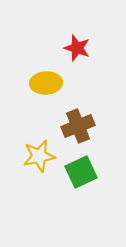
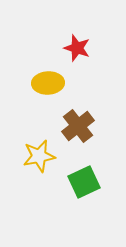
yellow ellipse: moved 2 px right
brown cross: rotated 16 degrees counterclockwise
green square: moved 3 px right, 10 px down
